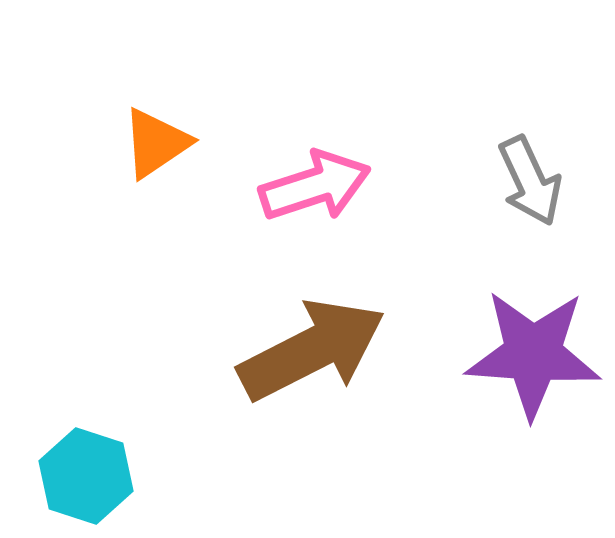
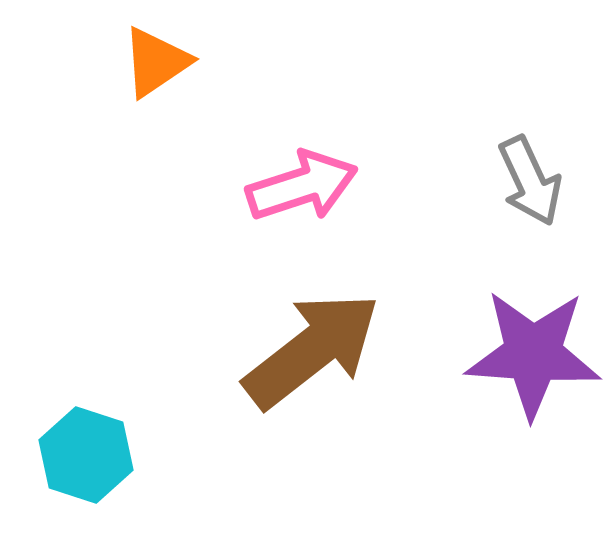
orange triangle: moved 81 px up
pink arrow: moved 13 px left
brown arrow: rotated 11 degrees counterclockwise
cyan hexagon: moved 21 px up
